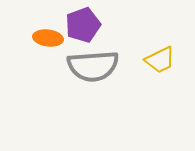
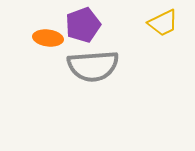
yellow trapezoid: moved 3 px right, 37 px up
